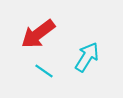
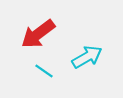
cyan arrow: rotated 28 degrees clockwise
